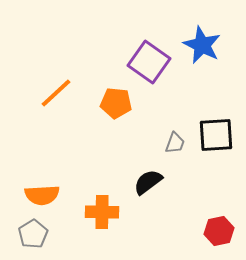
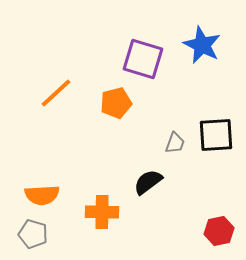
purple square: moved 6 px left, 3 px up; rotated 18 degrees counterclockwise
orange pentagon: rotated 20 degrees counterclockwise
gray pentagon: rotated 24 degrees counterclockwise
